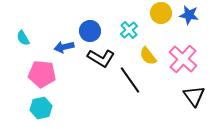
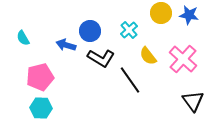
blue arrow: moved 2 px right, 2 px up; rotated 30 degrees clockwise
pink pentagon: moved 2 px left, 3 px down; rotated 20 degrees counterclockwise
black triangle: moved 1 px left, 5 px down
cyan hexagon: rotated 15 degrees clockwise
